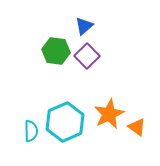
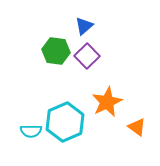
orange star: moved 2 px left, 12 px up
cyan semicircle: rotated 90 degrees clockwise
